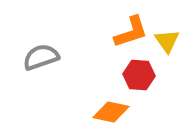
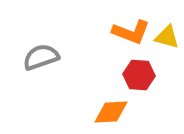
orange L-shape: rotated 39 degrees clockwise
yellow triangle: moved 4 px up; rotated 40 degrees counterclockwise
orange diamond: rotated 15 degrees counterclockwise
